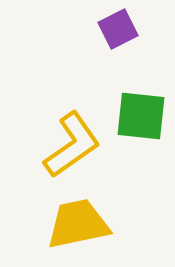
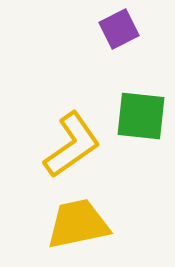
purple square: moved 1 px right
